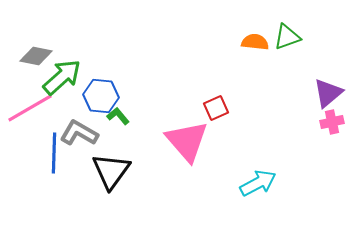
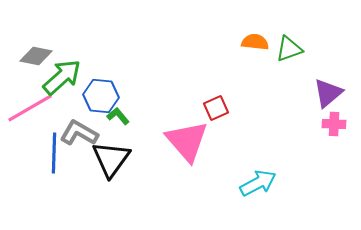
green triangle: moved 2 px right, 12 px down
pink cross: moved 2 px right, 2 px down; rotated 15 degrees clockwise
black triangle: moved 12 px up
